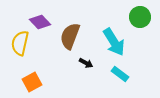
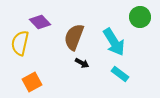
brown semicircle: moved 4 px right, 1 px down
black arrow: moved 4 px left
